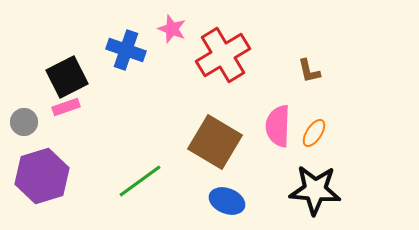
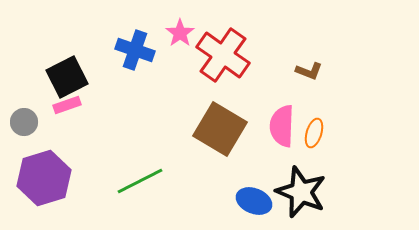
pink star: moved 8 px right, 4 px down; rotated 16 degrees clockwise
blue cross: moved 9 px right
red cross: rotated 24 degrees counterclockwise
brown L-shape: rotated 56 degrees counterclockwise
pink rectangle: moved 1 px right, 2 px up
pink semicircle: moved 4 px right
orange ellipse: rotated 16 degrees counterclockwise
brown square: moved 5 px right, 13 px up
purple hexagon: moved 2 px right, 2 px down
green line: rotated 9 degrees clockwise
black star: moved 14 px left, 2 px down; rotated 18 degrees clockwise
blue ellipse: moved 27 px right
